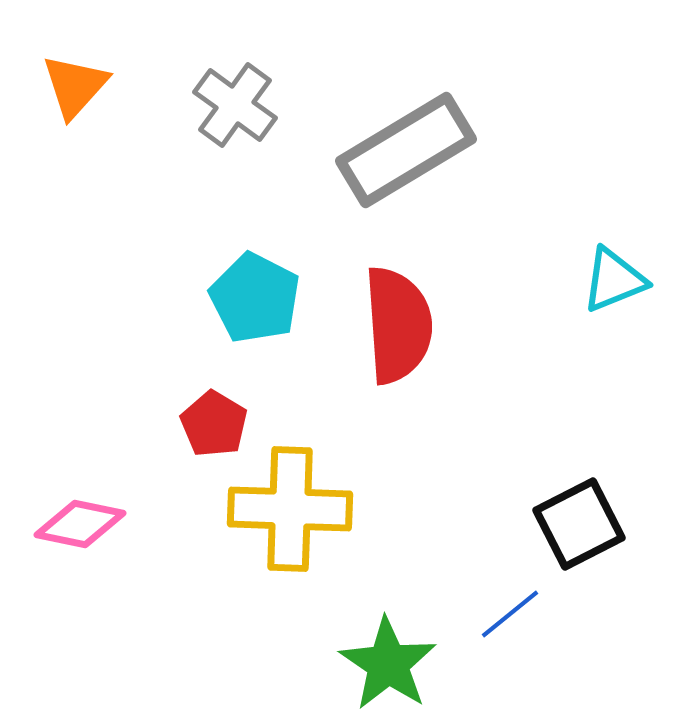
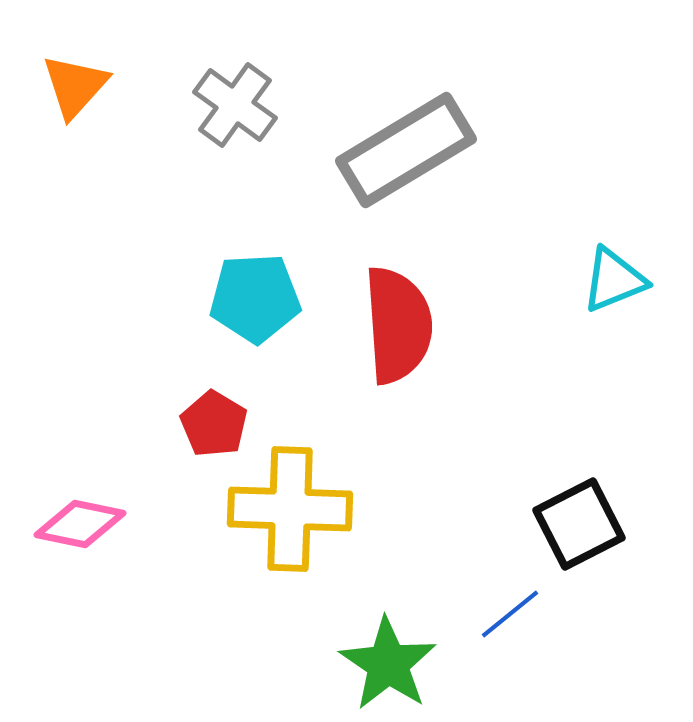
cyan pentagon: rotated 30 degrees counterclockwise
